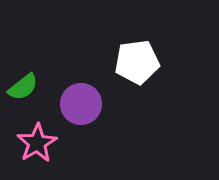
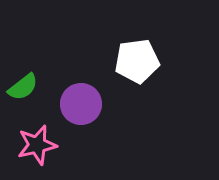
white pentagon: moved 1 px up
pink star: moved 2 px down; rotated 18 degrees clockwise
